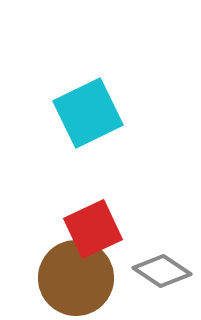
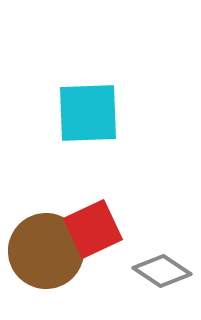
cyan square: rotated 24 degrees clockwise
brown circle: moved 30 px left, 27 px up
